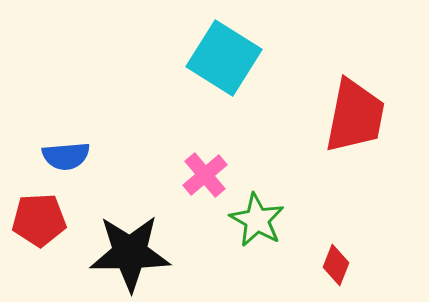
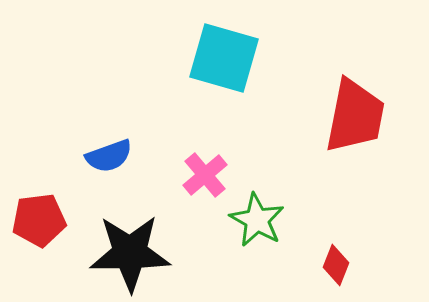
cyan square: rotated 16 degrees counterclockwise
blue semicircle: moved 43 px right; rotated 15 degrees counterclockwise
red pentagon: rotated 4 degrees counterclockwise
